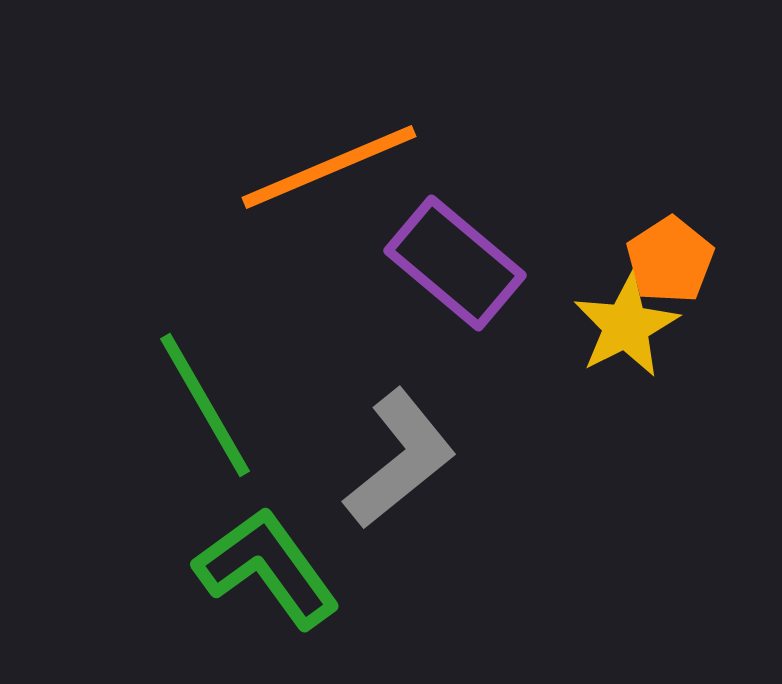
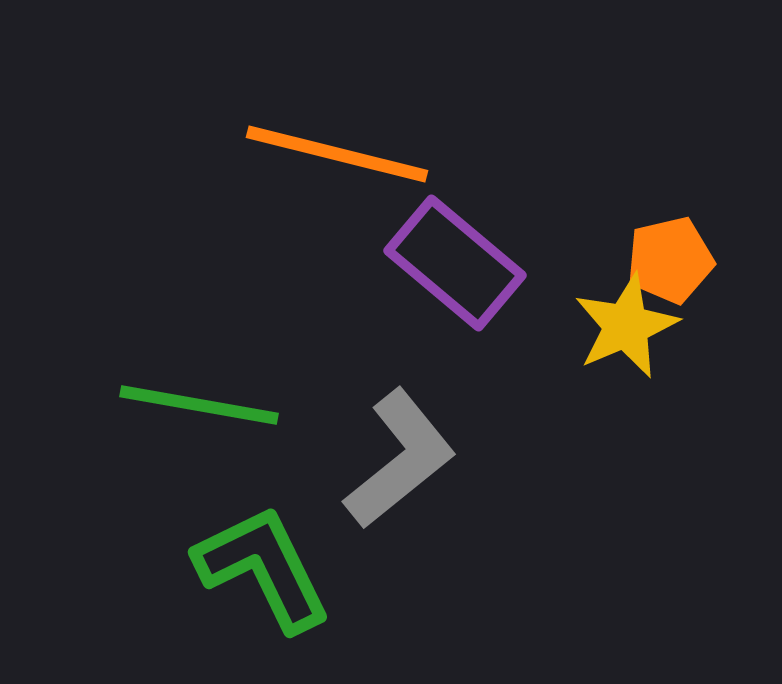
orange line: moved 8 px right, 13 px up; rotated 37 degrees clockwise
orange pentagon: rotated 20 degrees clockwise
yellow star: rotated 4 degrees clockwise
green line: moved 6 px left; rotated 50 degrees counterclockwise
green L-shape: moved 4 px left; rotated 10 degrees clockwise
